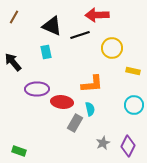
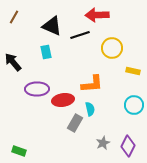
red ellipse: moved 1 px right, 2 px up; rotated 15 degrees counterclockwise
